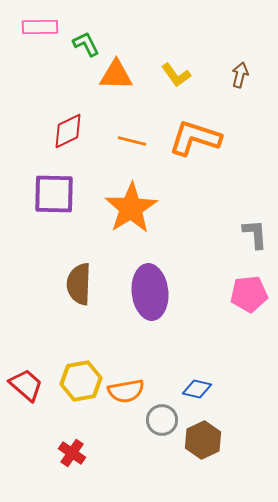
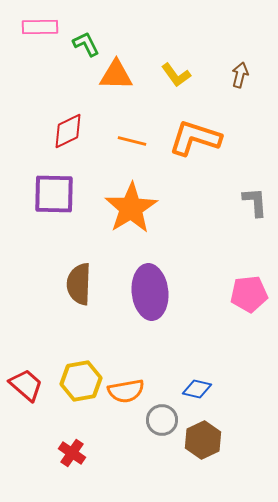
gray L-shape: moved 32 px up
